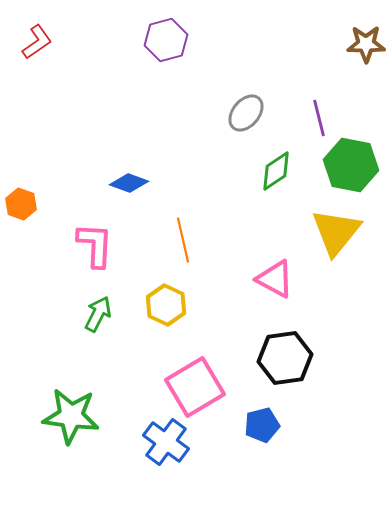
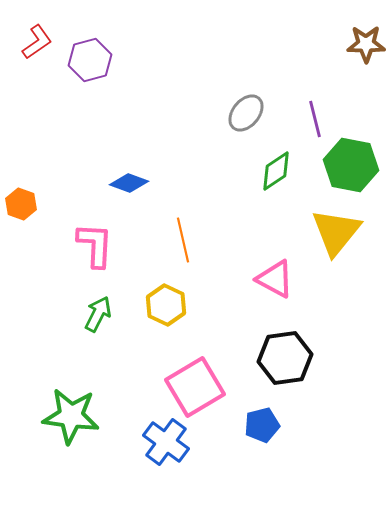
purple hexagon: moved 76 px left, 20 px down
purple line: moved 4 px left, 1 px down
